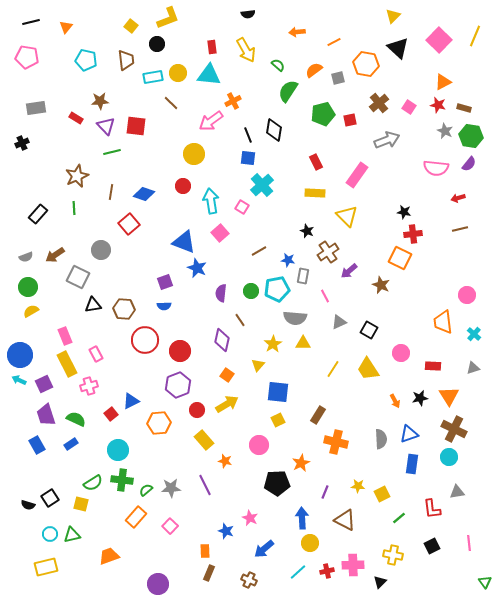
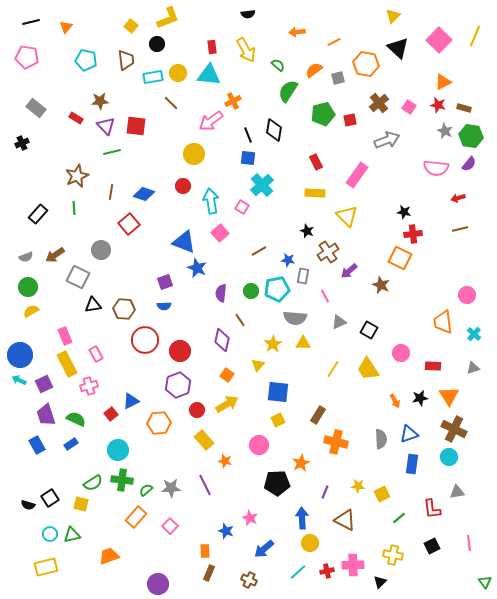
gray rectangle at (36, 108): rotated 48 degrees clockwise
